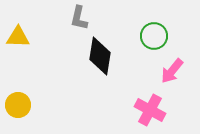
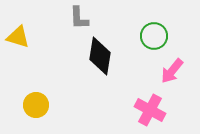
gray L-shape: rotated 15 degrees counterclockwise
yellow triangle: rotated 15 degrees clockwise
yellow circle: moved 18 px right
